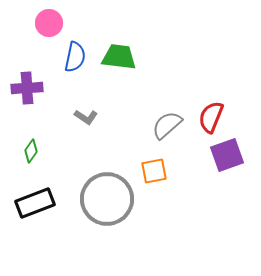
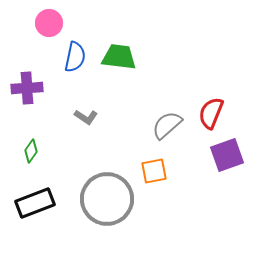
red semicircle: moved 4 px up
